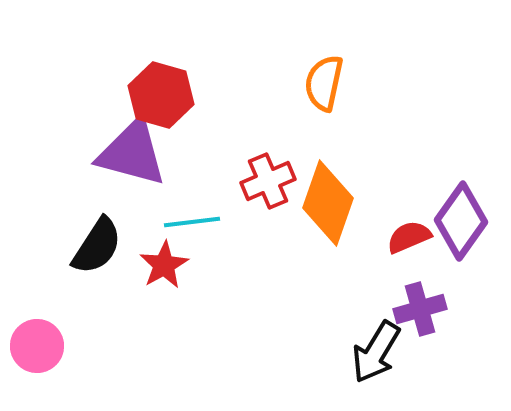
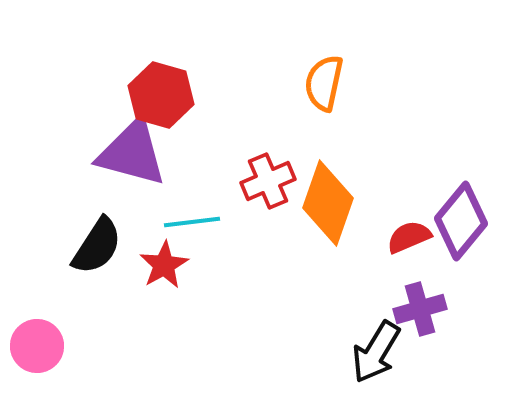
purple diamond: rotated 4 degrees clockwise
